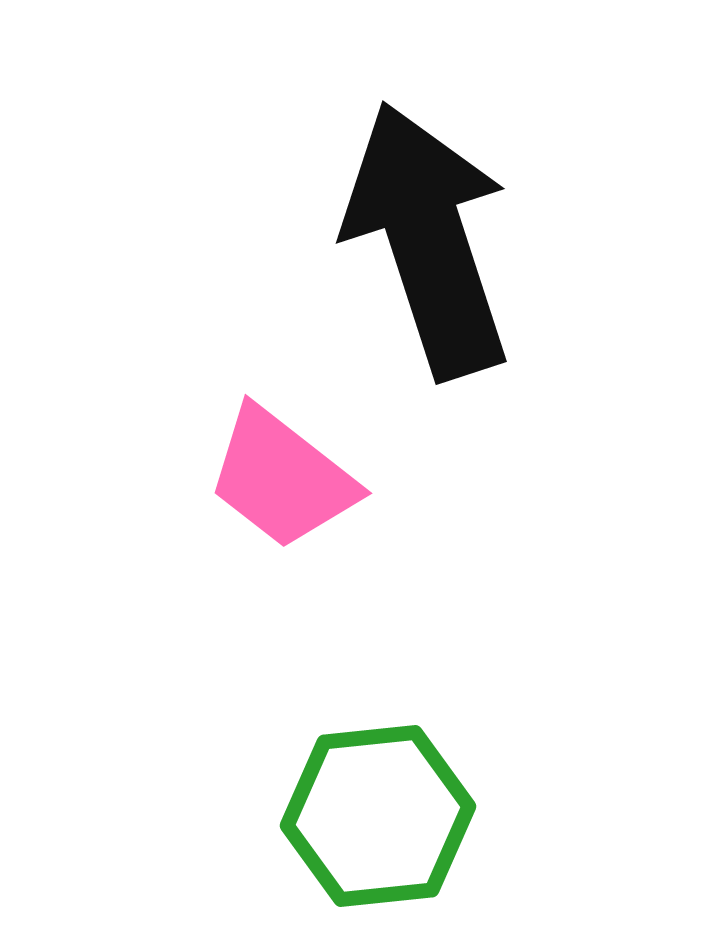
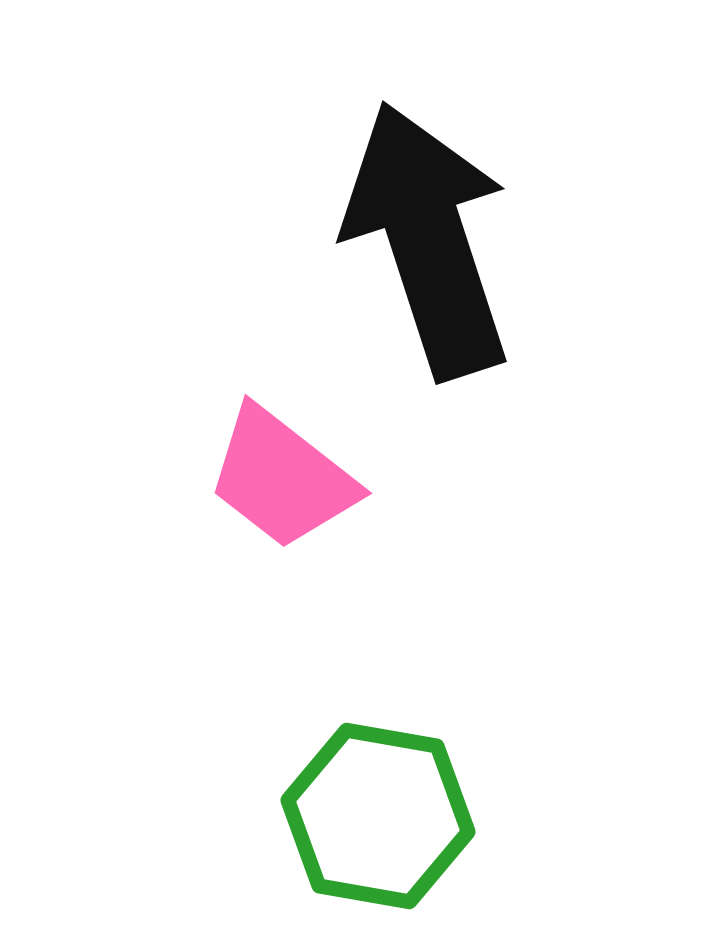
green hexagon: rotated 16 degrees clockwise
